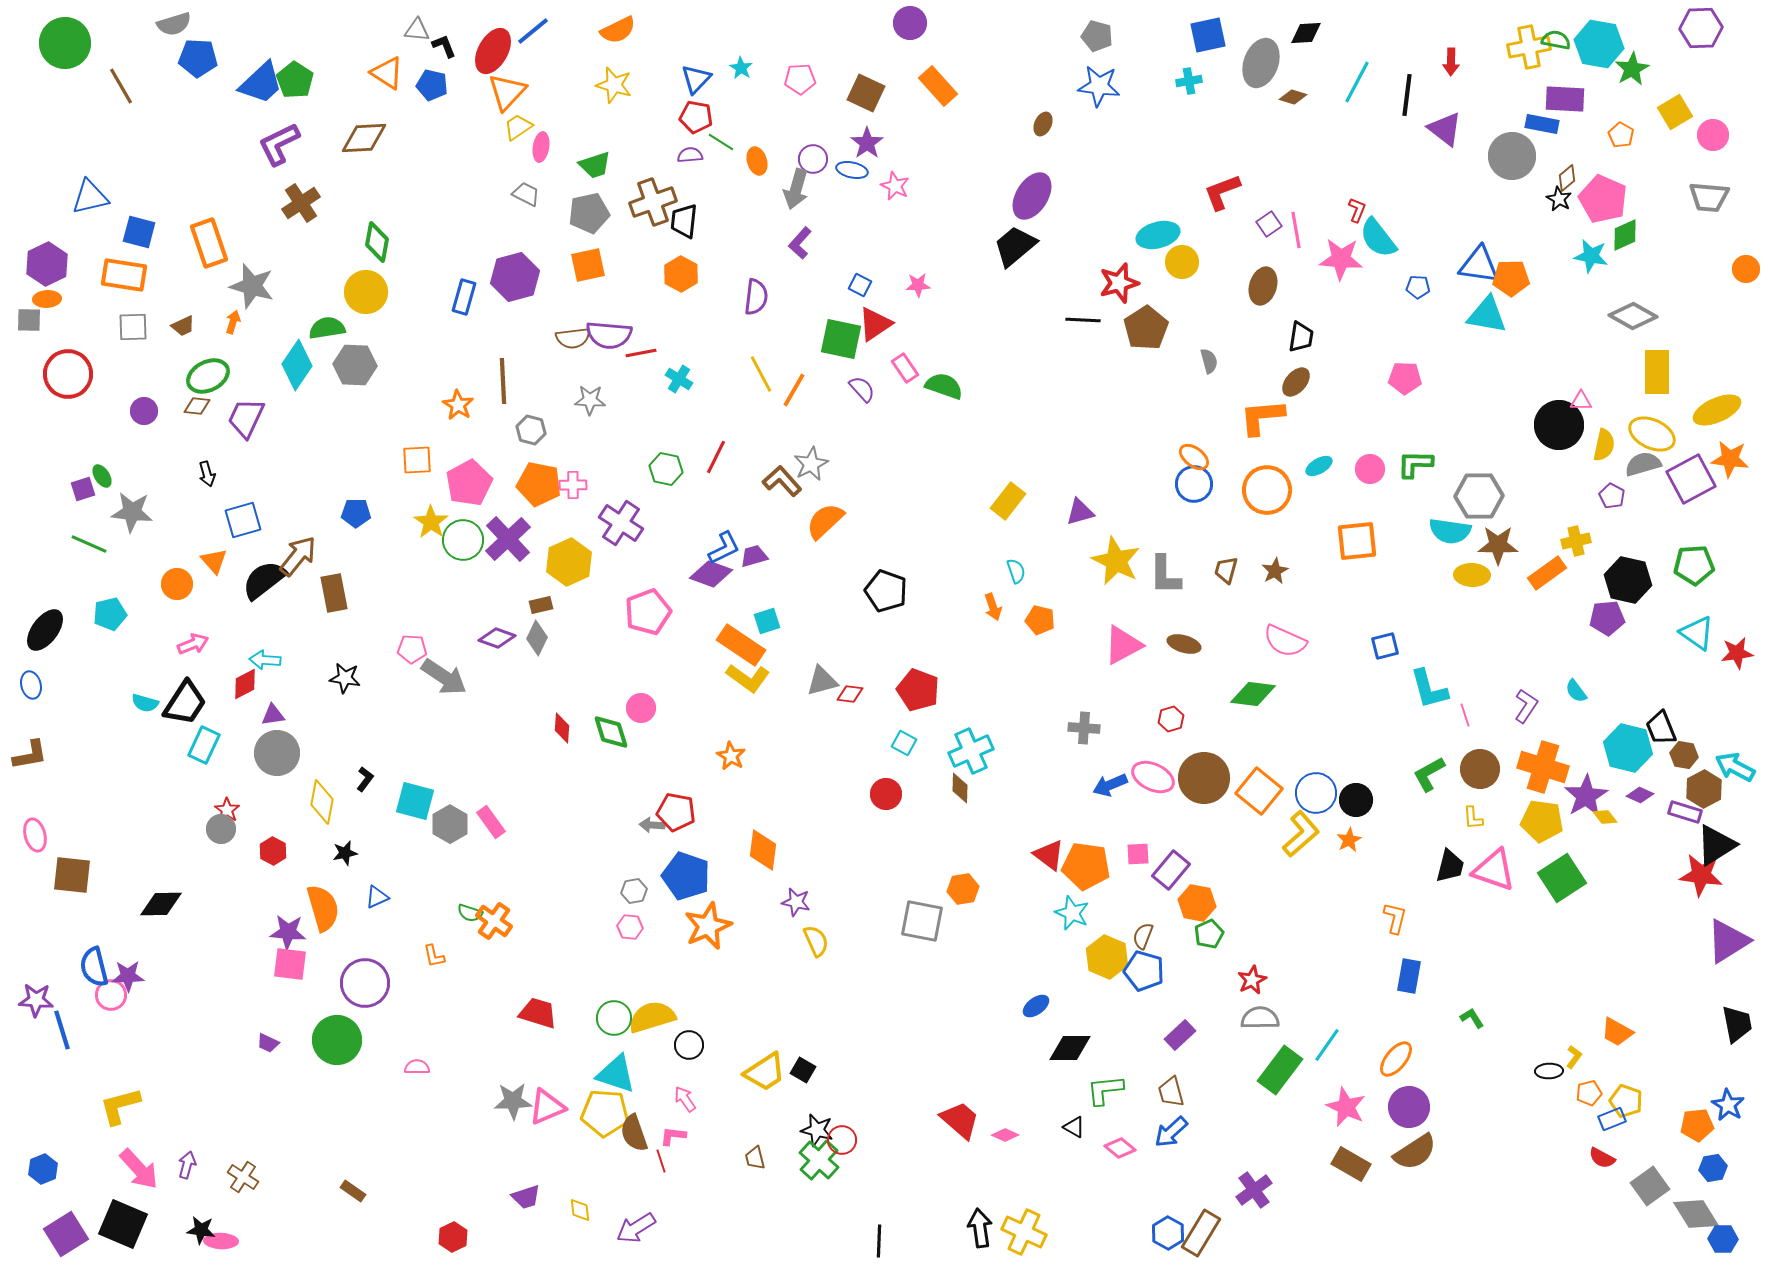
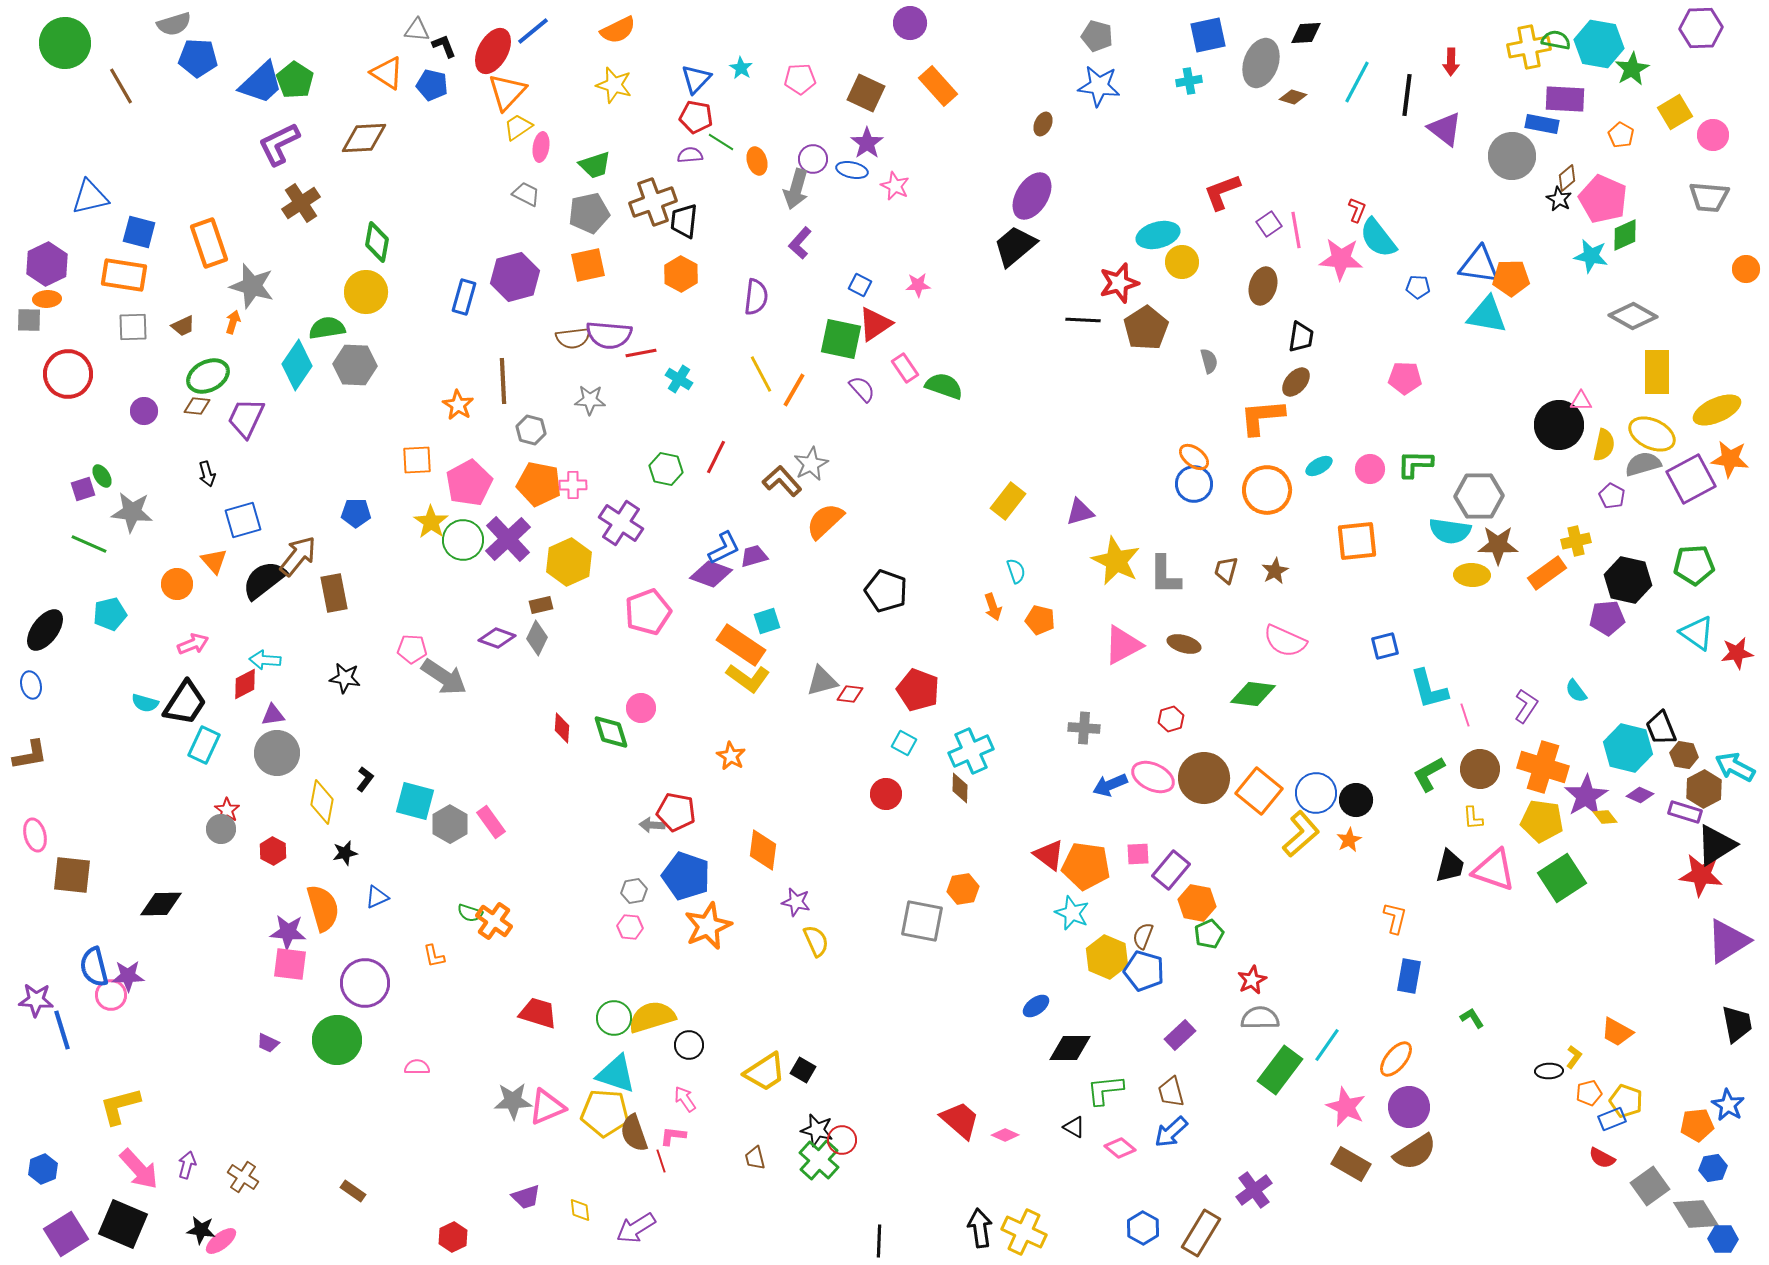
blue hexagon at (1168, 1233): moved 25 px left, 5 px up
pink ellipse at (221, 1241): rotated 40 degrees counterclockwise
